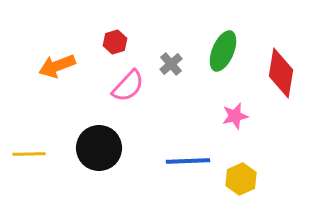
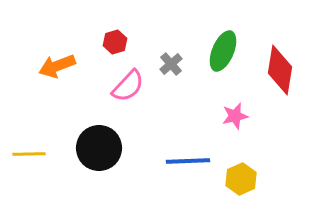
red diamond: moved 1 px left, 3 px up
